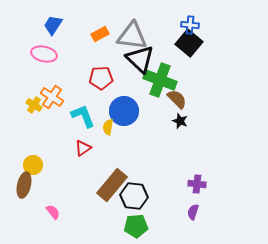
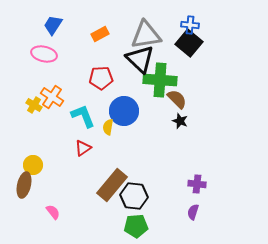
gray triangle: moved 14 px right, 1 px up; rotated 16 degrees counterclockwise
green cross: rotated 16 degrees counterclockwise
